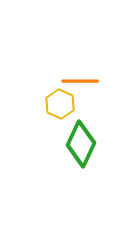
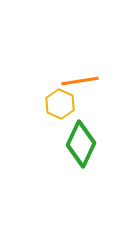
orange line: rotated 9 degrees counterclockwise
